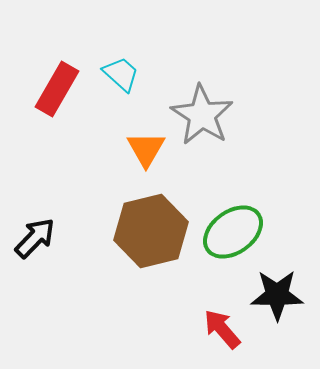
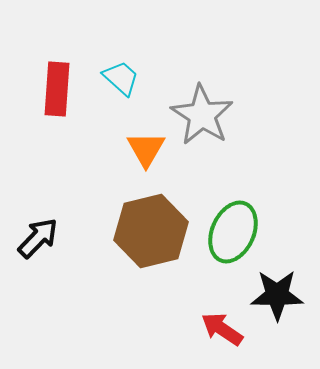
cyan trapezoid: moved 4 px down
red rectangle: rotated 26 degrees counterclockwise
green ellipse: rotated 30 degrees counterclockwise
black arrow: moved 3 px right
red arrow: rotated 15 degrees counterclockwise
